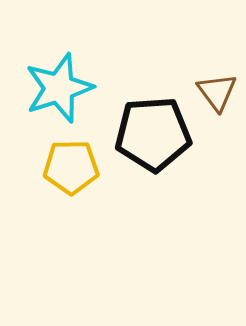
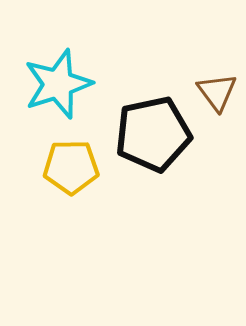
cyan star: moved 1 px left, 4 px up
black pentagon: rotated 8 degrees counterclockwise
